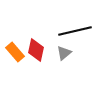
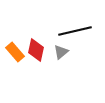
gray triangle: moved 3 px left, 1 px up
